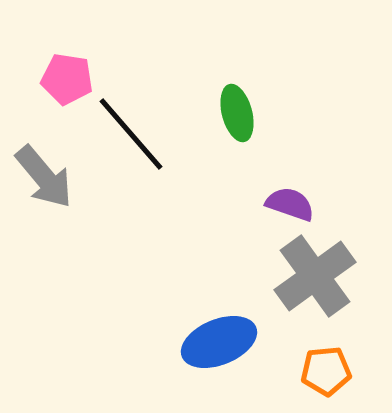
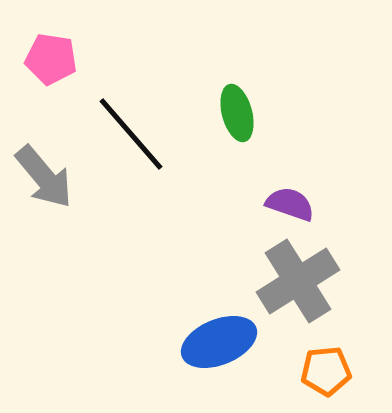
pink pentagon: moved 16 px left, 20 px up
gray cross: moved 17 px left, 5 px down; rotated 4 degrees clockwise
